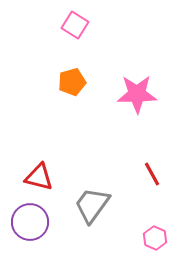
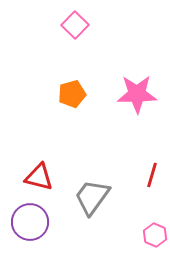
pink square: rotated 12 degrees clockwise
orange pentagon: moved 12 px down
red line: moved 1 px down; rotated 45 degrees clockwise
gray trapezoid: moved 8 px up
pink hexagon: moved 3 px up
